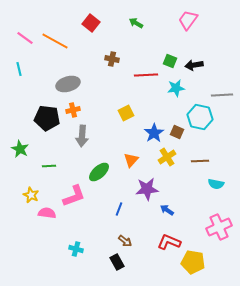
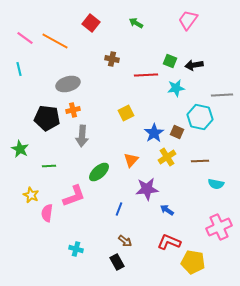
pink semicircle: rotated 90 degrees counterclockwise
